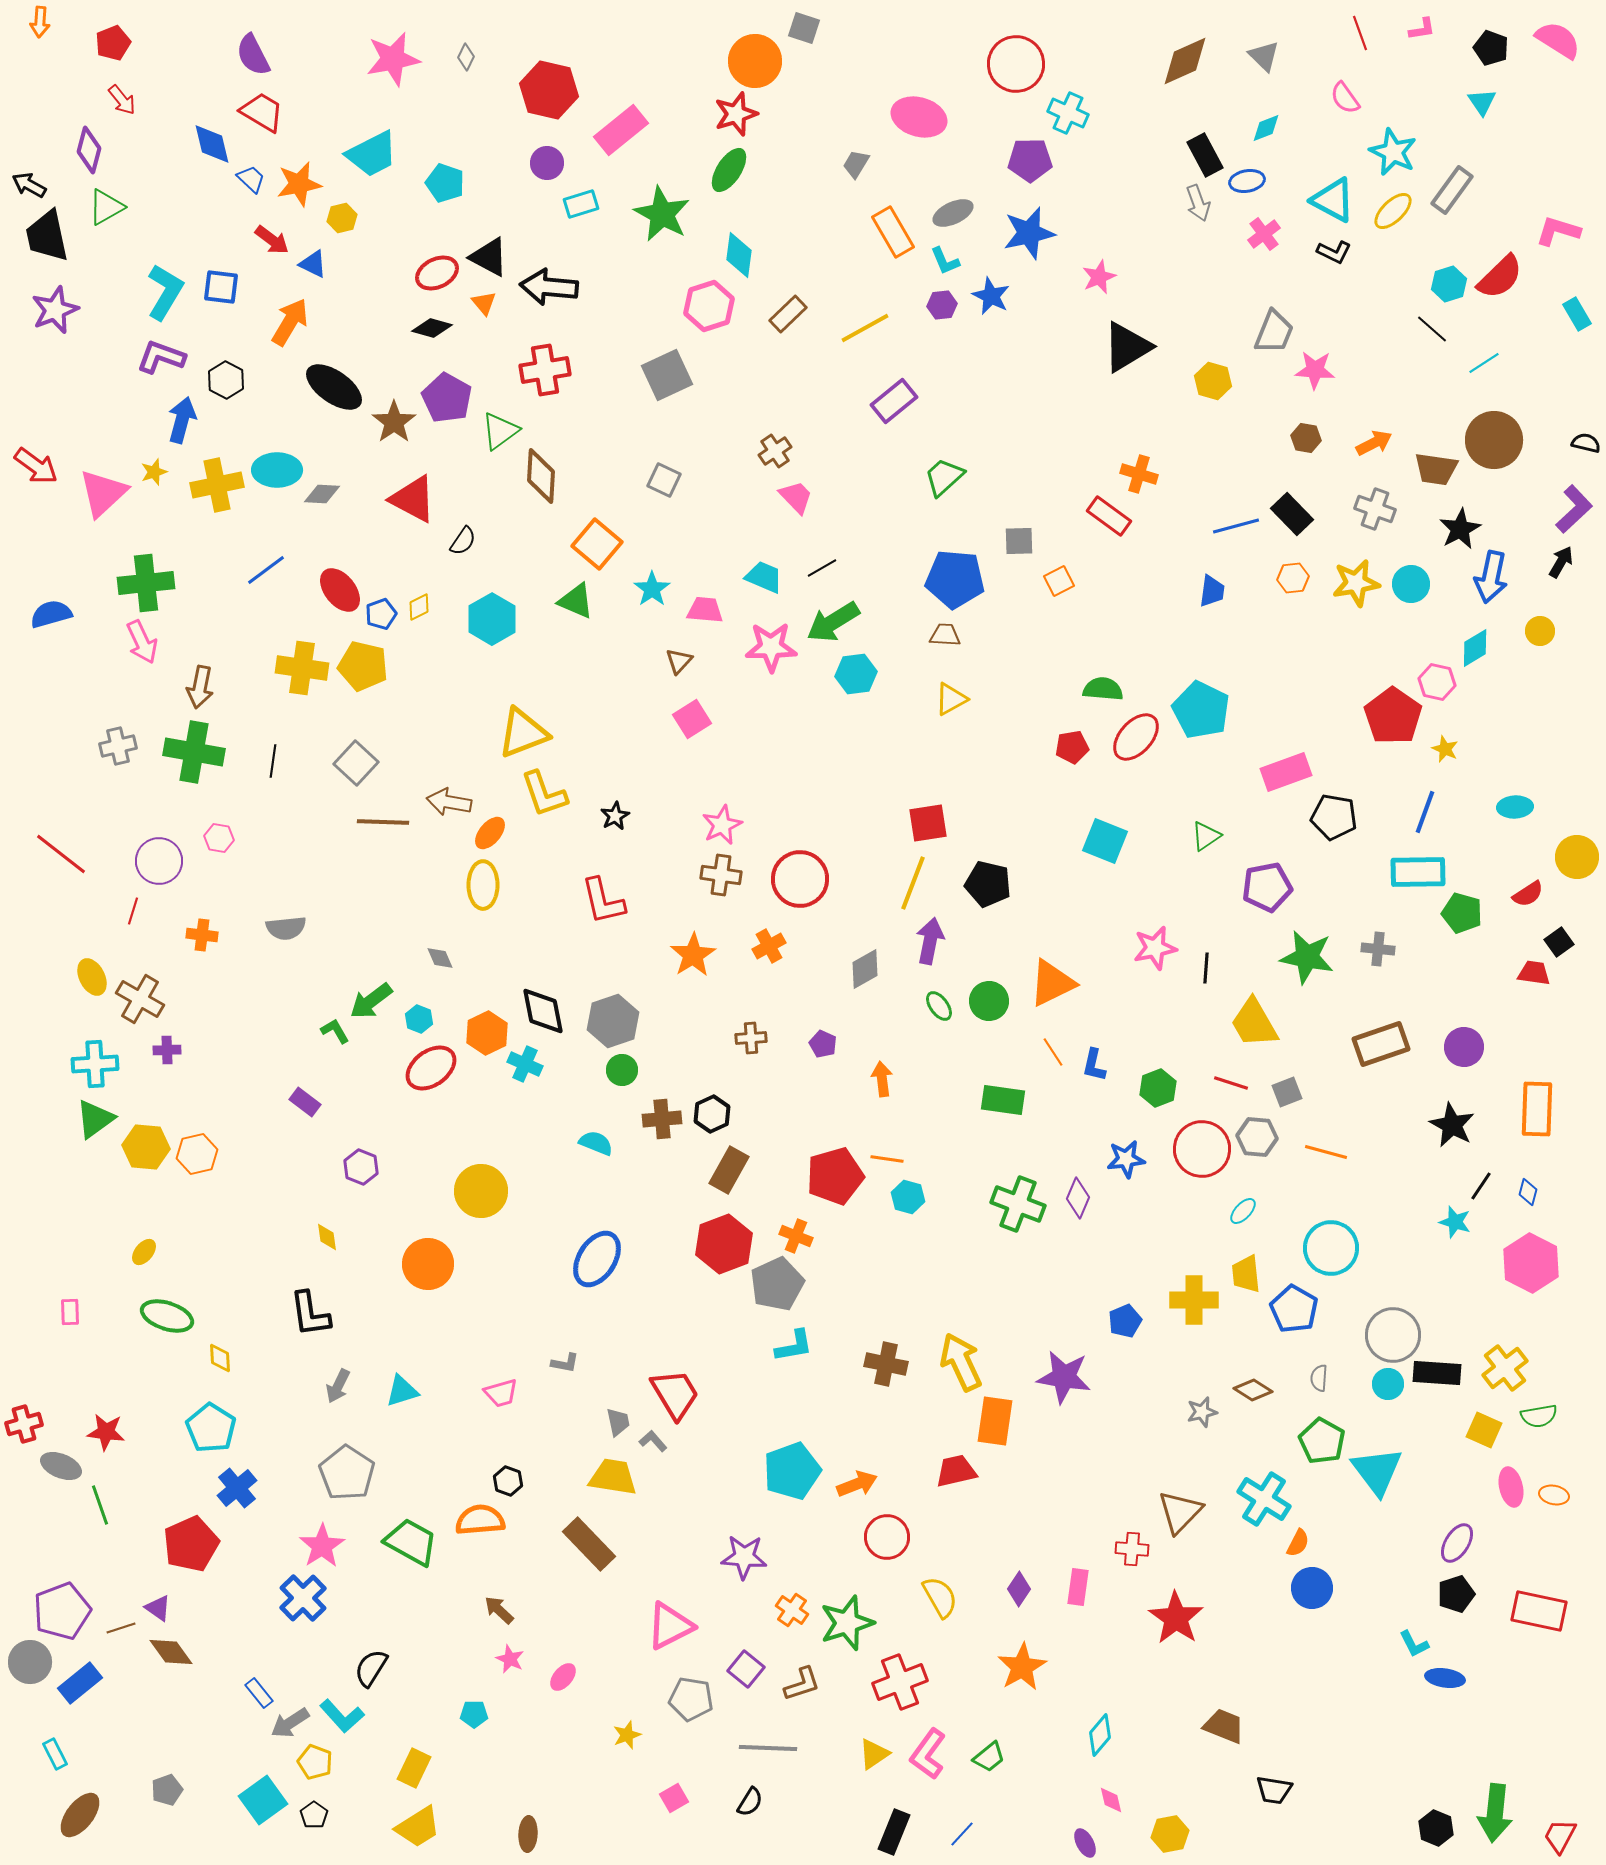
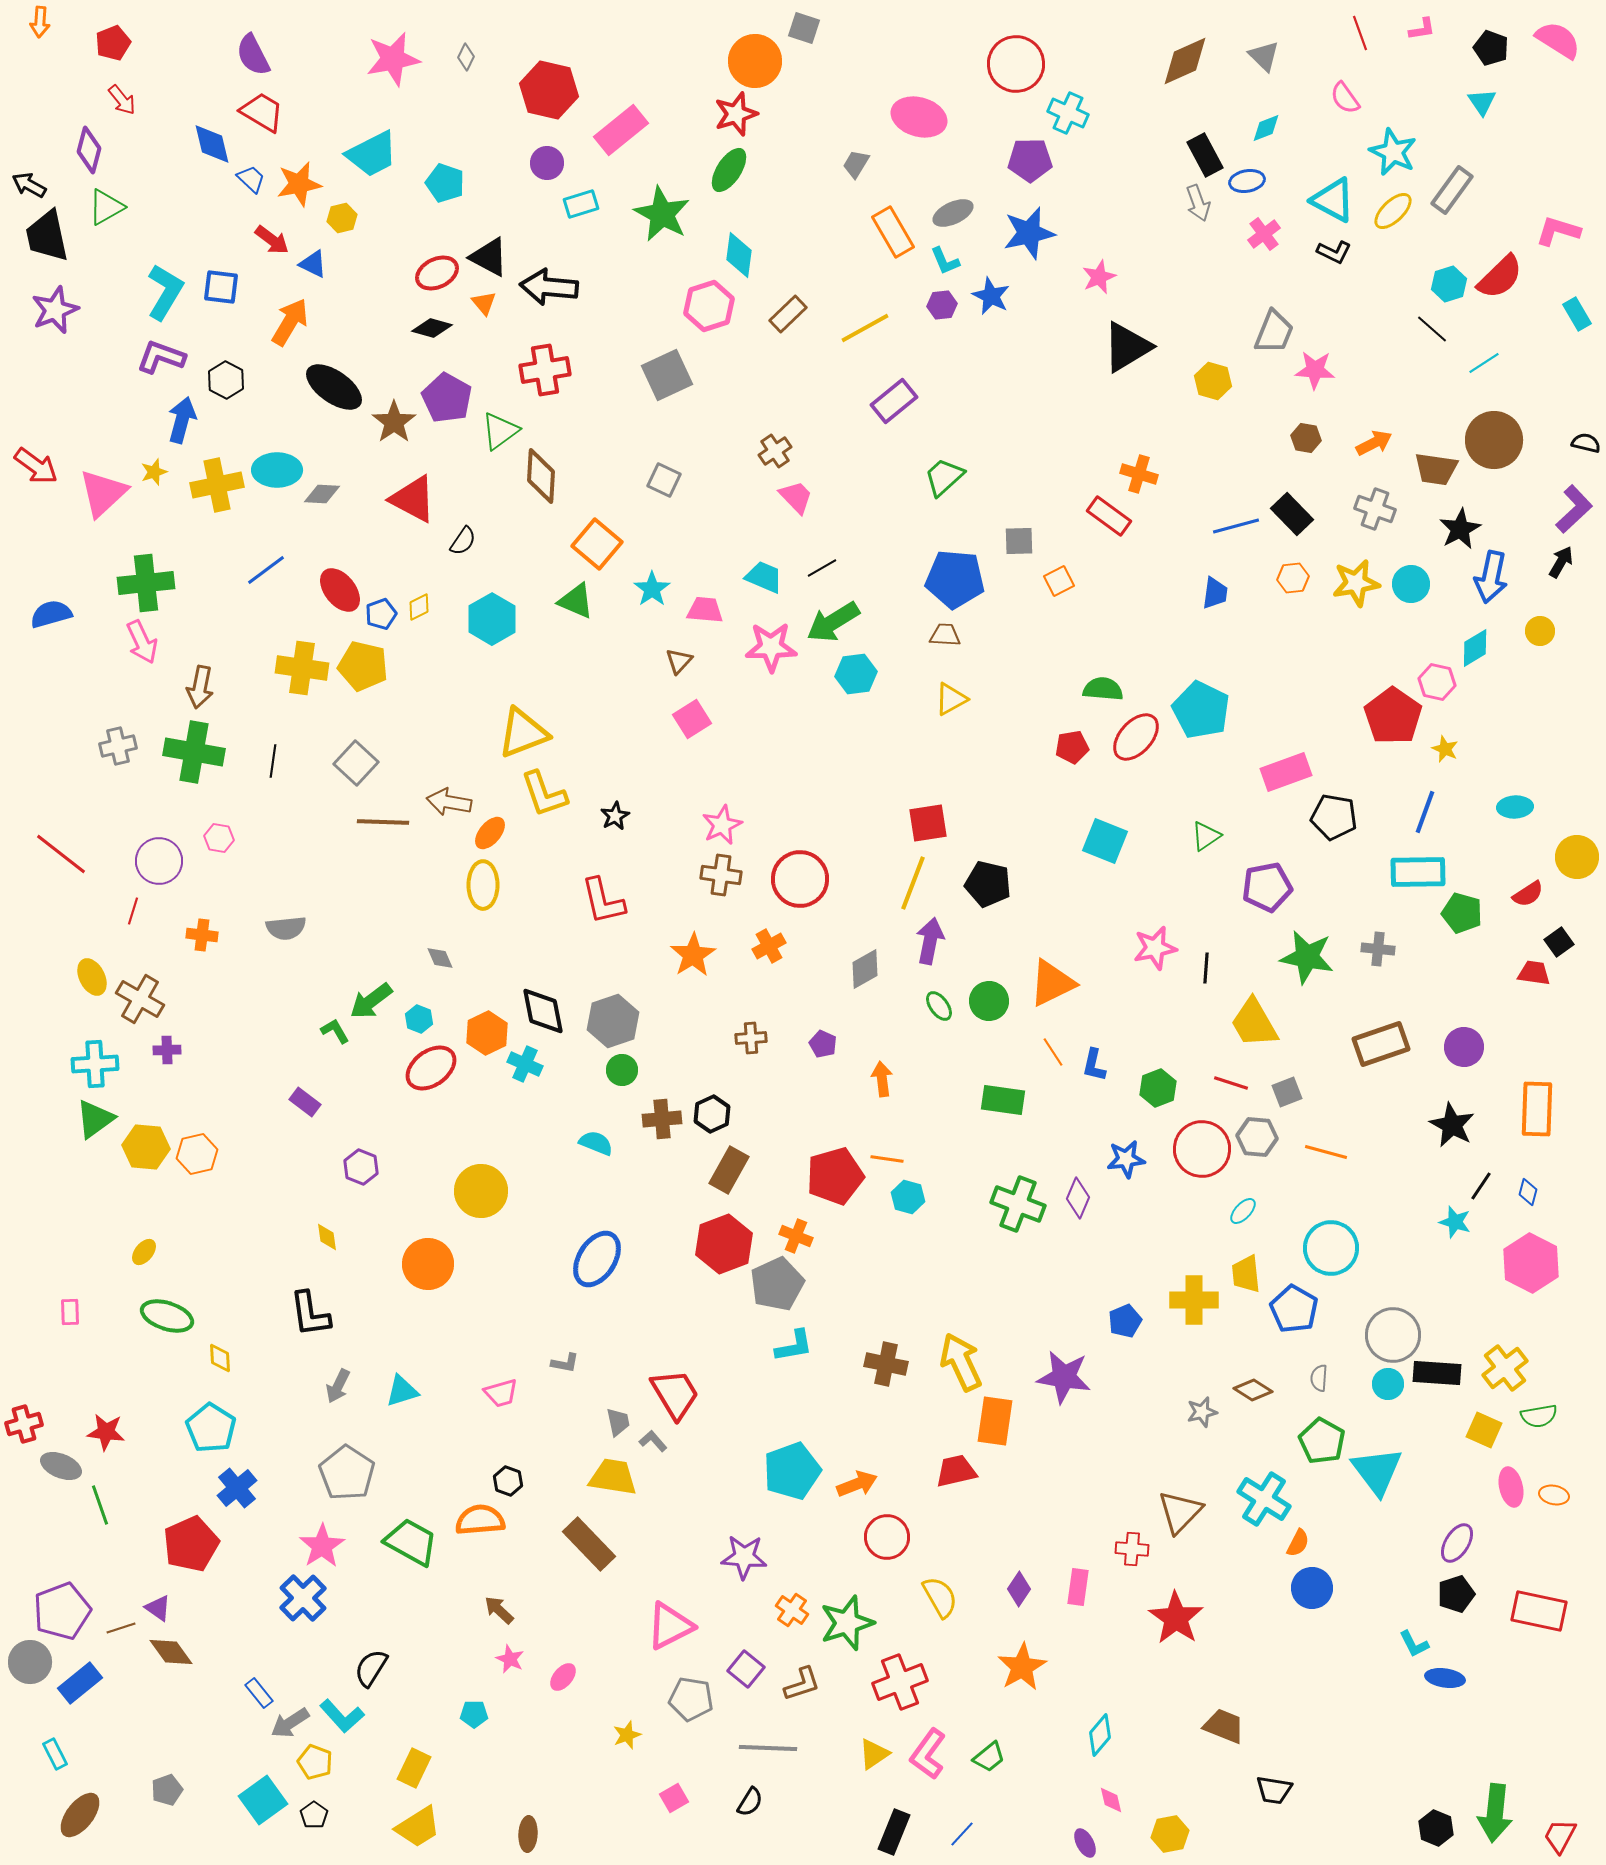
blue trapezoid at (1212, 591): moved 3 px right, 2 px down
